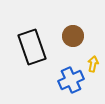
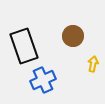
black rectangle: moved 8 px left, 1 px up
blue cross: moved 28 px left
